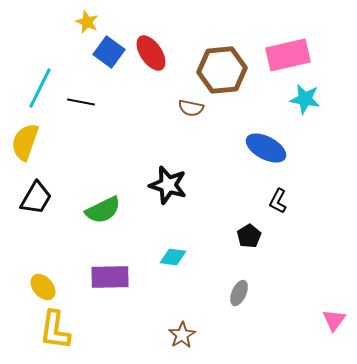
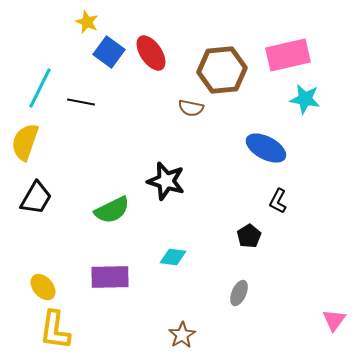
black star: moved 2 px left, 4 px up
green semicircle: moved 9 px right
